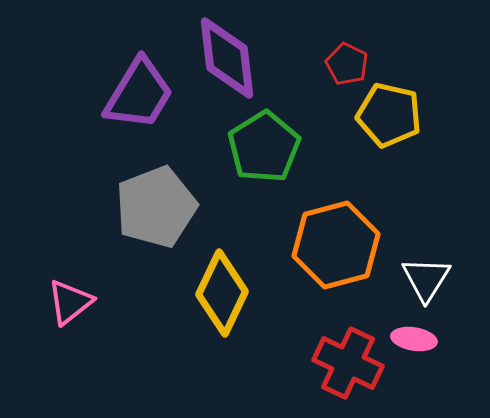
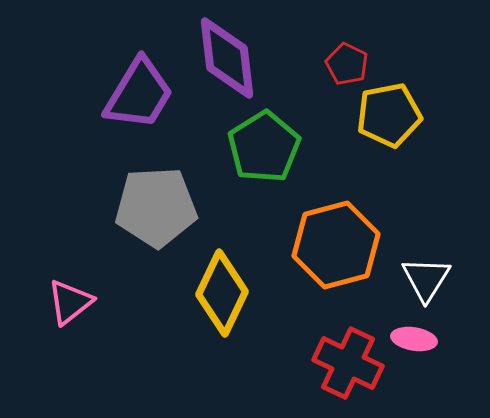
yellow pentagon: rotated 24 degrees counterclockwise
gray pentagon: rotated 18 degrees clockwise
